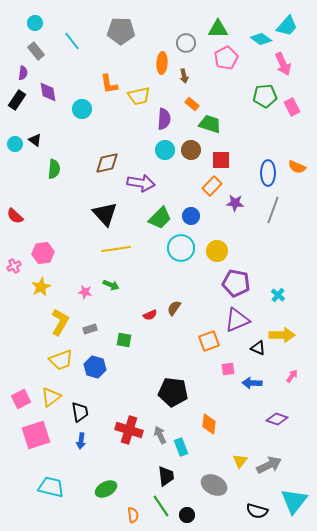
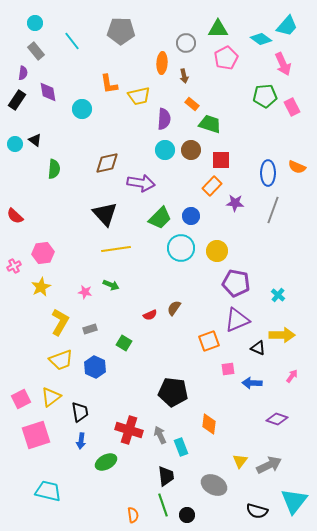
green square at (124, 340): moved 3 px down; rotated 21 degrees clockwise
blue hexagon at (95, 367): rotated 10 degrees clockwise
cyan trapezoid at (51, 487): moved 3 px left, 4 px down
green ellipse at (106, 489): moved 27 px up
green line at (161, 506): moved 2 px right, 1 px up; rotated 15 degrees clockwise
